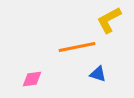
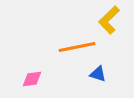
yellow L-shape: rotated 16 degrees counterclockwise
